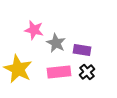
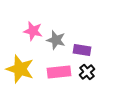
pink star: moved 1 px left, 1 px down
gray star: moved 3 px up; rotated 12 degrees counterclockwise
yellow star: moved 2 px right; rotated 8 degrees counterclockwise
